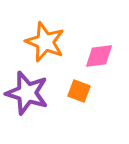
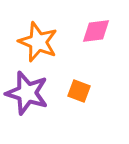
orange star: moved 7 px left
pink diamond: moved 3 px left, 25 px up
